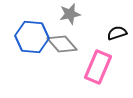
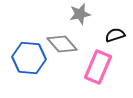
gray star: moved 10 px right
black semicircle: moved 2 px left, 2 px down
blue hexagon: moved 3 px left, 21 px down
